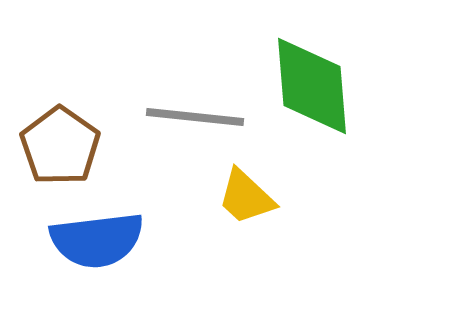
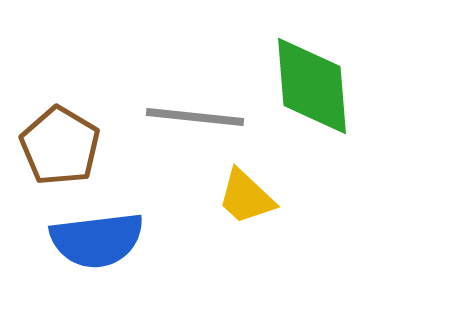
brown pentagon: rotated 4 degrees counterclockwise
